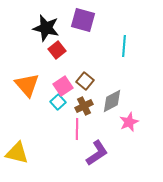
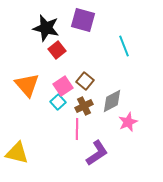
cyan line: rotated 25 degrees counterclockwise
pink star: moved 1 px left
